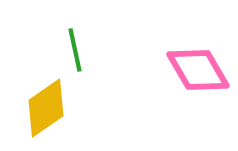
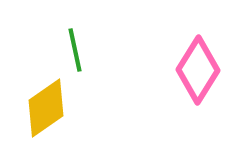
pink diamond: rotated 62 degrees clockwise
